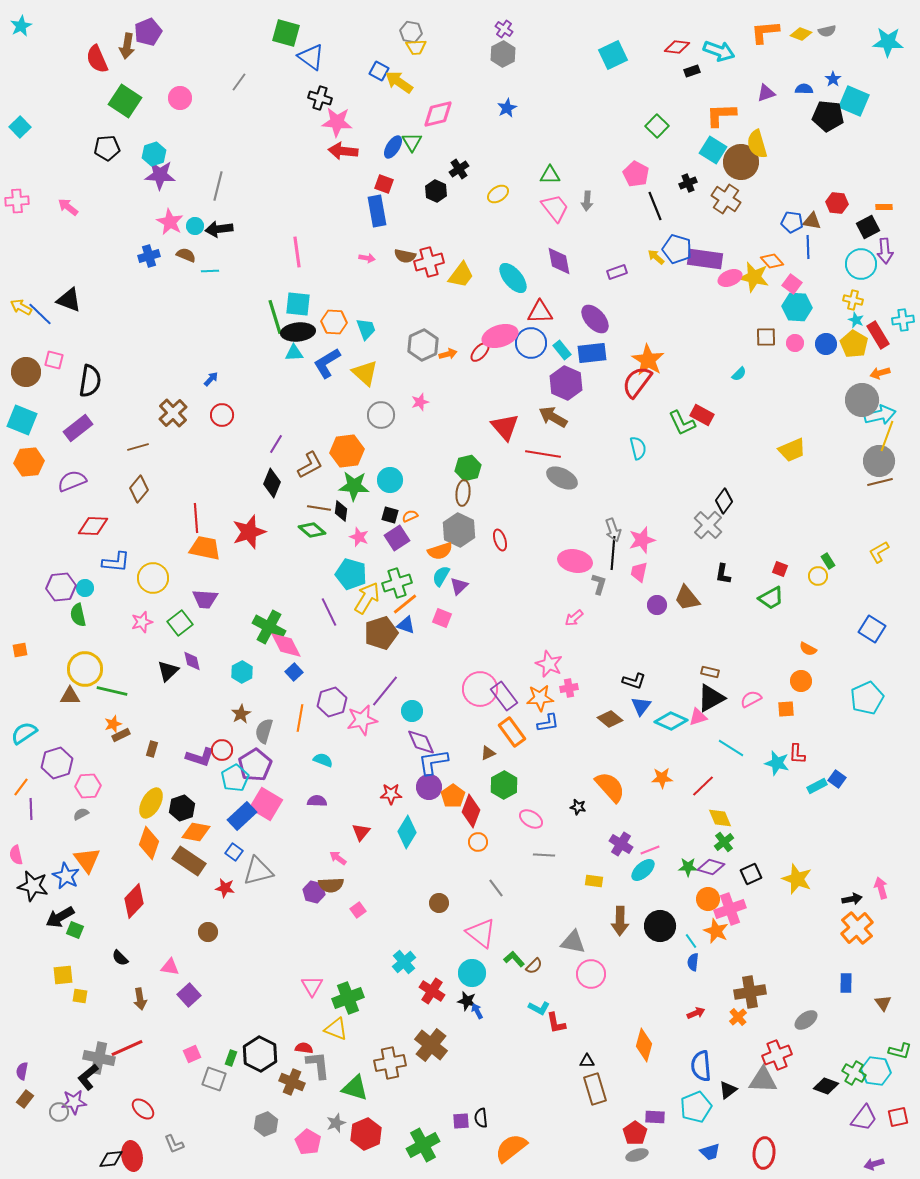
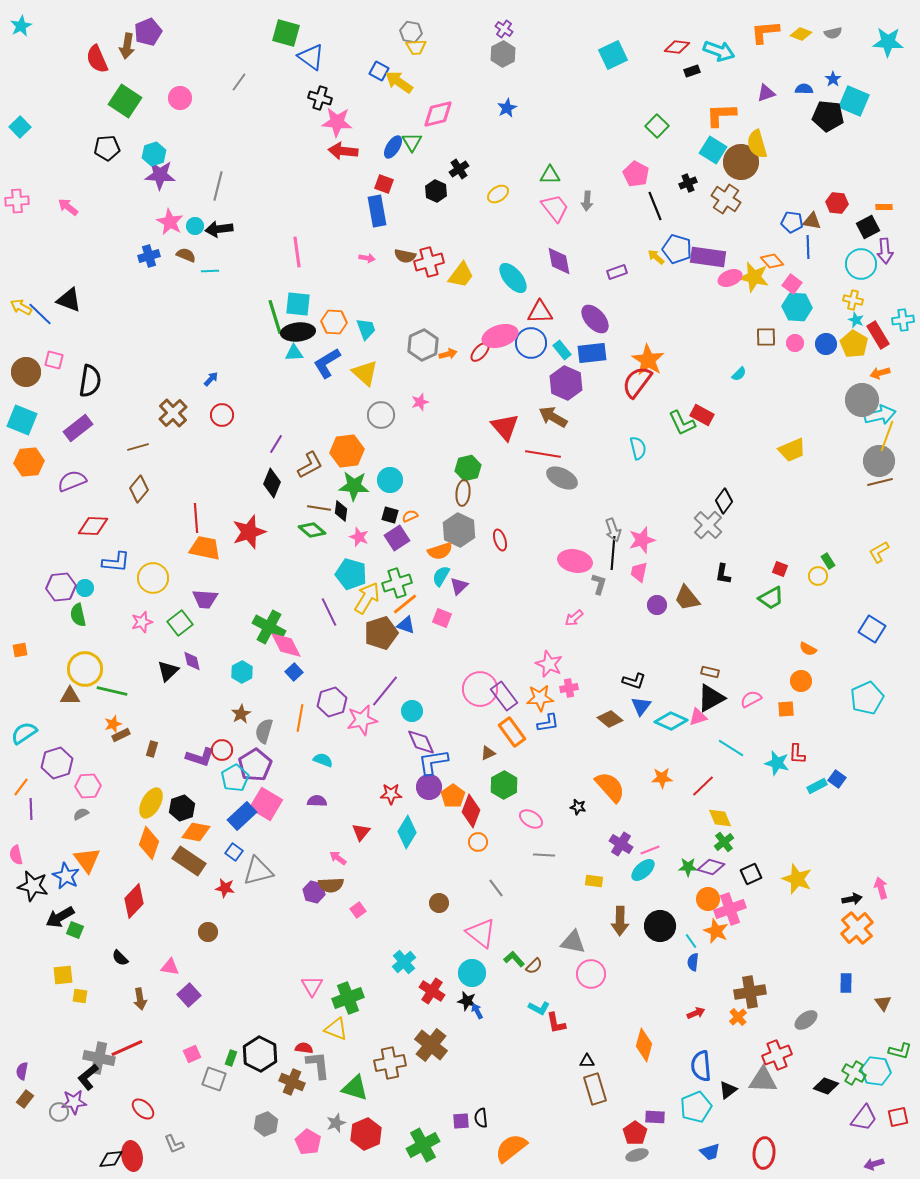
gray semicircle at (827, 31): moved 6 px right, 2 px down
purple rectangle at (705, 259): moved 3 px right, 2 px up
